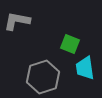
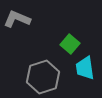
gray L-shape: moved 2 px up; rotated 12 degrees clockwise
green square: rotated 18 degrees clockwise
